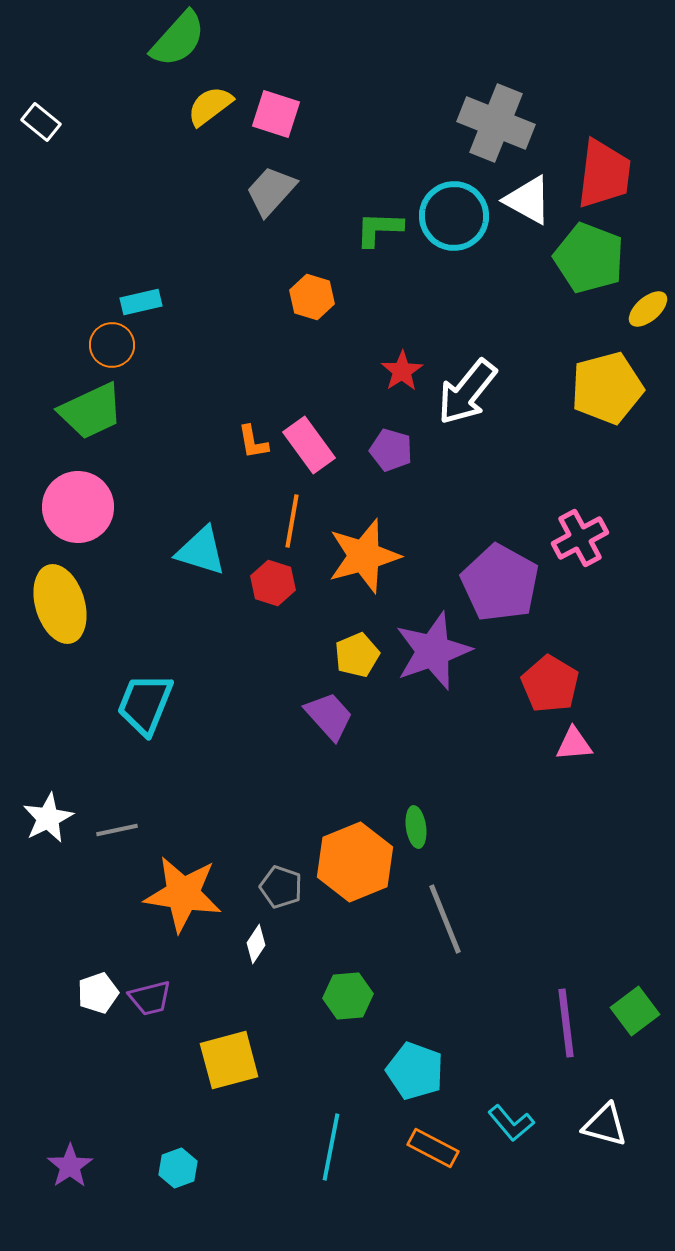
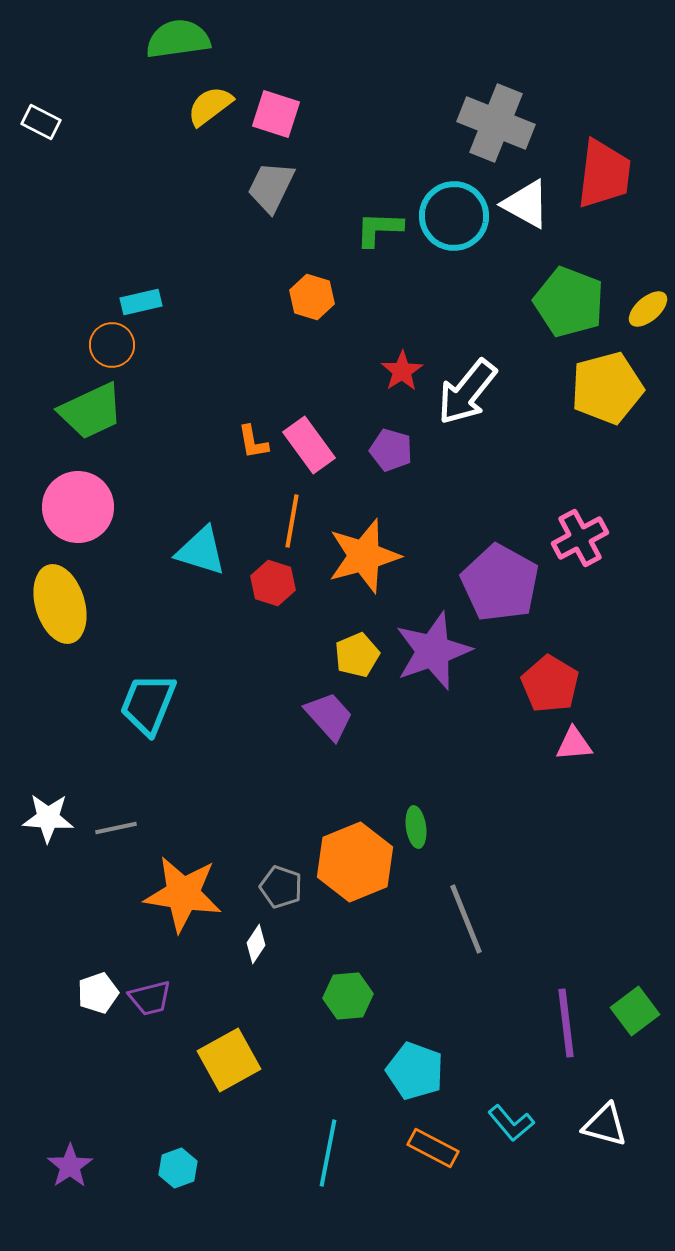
green semicircle at (178, 39): rotated 140 degrees counterclockwise
white rectangle at (41, 122): rotated 12 degrees counterclockwise
gray trapezoid at (271, 191): moved 4 px up; rotated 16 degrees counterclockwise
white triangle at (528, 200): moved 2 px left, 4 px down
green pentagon at (589, 258): moved 20 px left, 44 px down
cyan trapezoid at (145, 704): moved 3 px right
white star at (48, 818): rotated 30 degrees clockwise
gray line at (117, 830): moved 1 px left, 2 px up
gray line at (445, 919): moved 21 px right
yellow square at (229, 1060): rotated 14 degrees counterclockwise
cyan line at (331, 1147): moved 3 px left, 6 px down
